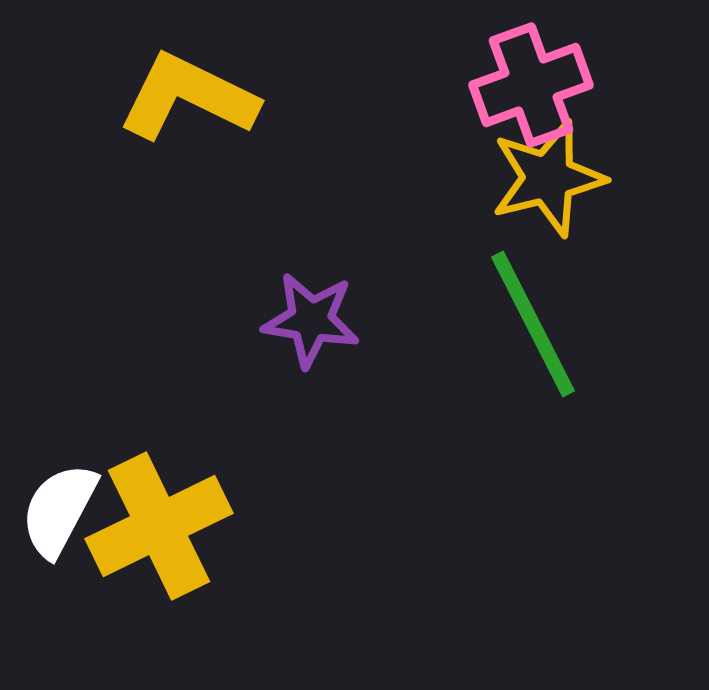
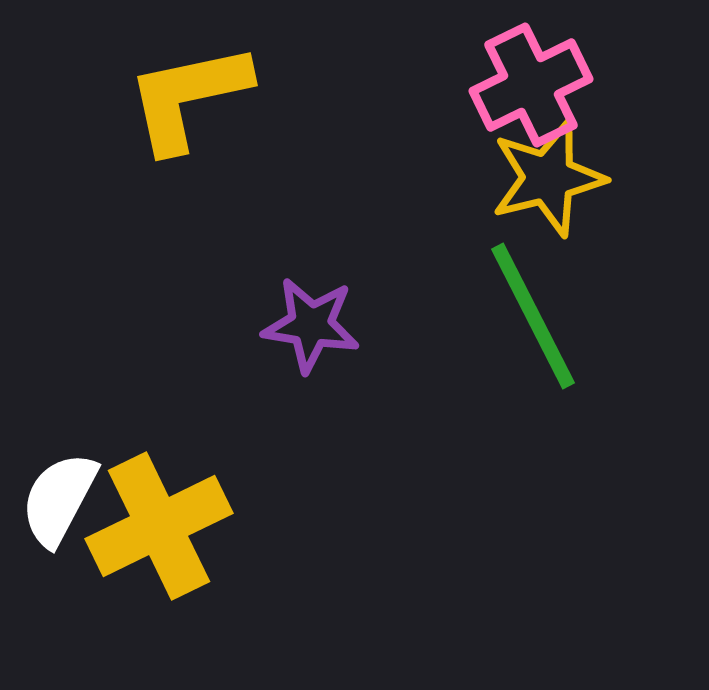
pink cross: rotated 6 degrees counterclockwise
yellow L-shape: rotated 38 degrees counterclockwise
purple star: moved 5 px down
green line: moved 8 px up
white semicircle: moved 11 px up
